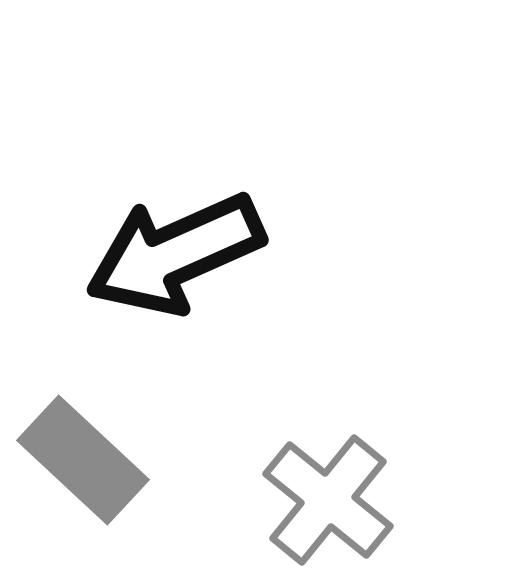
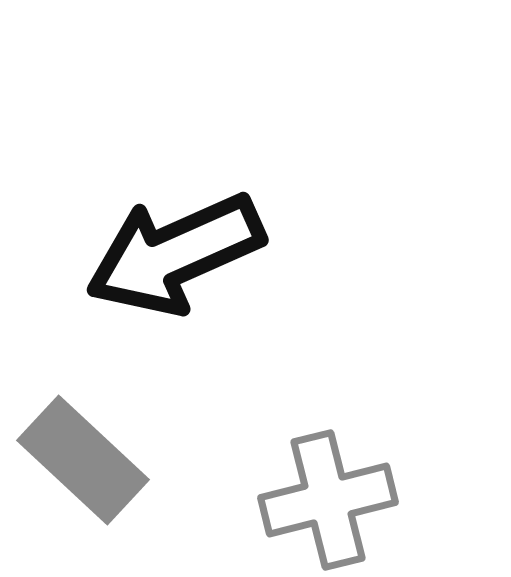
gray cross: rotated 37 degrees clockwise
